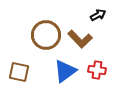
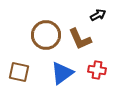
brown L-shape: rotated 20 degrees clockwise
blue triangle: moved 3 px left, 2 px down
